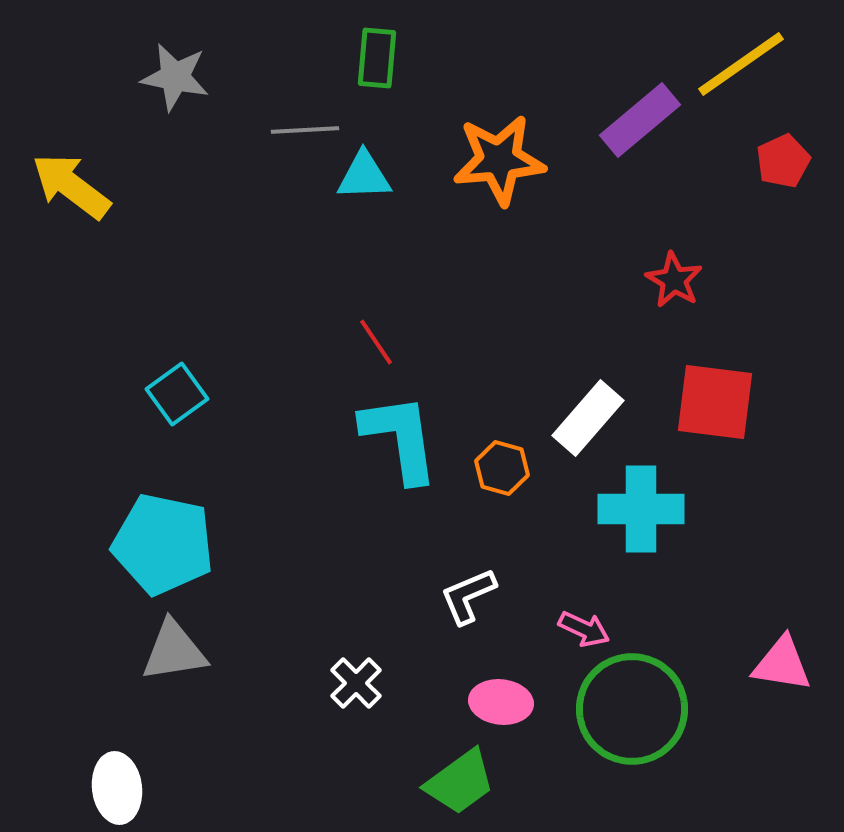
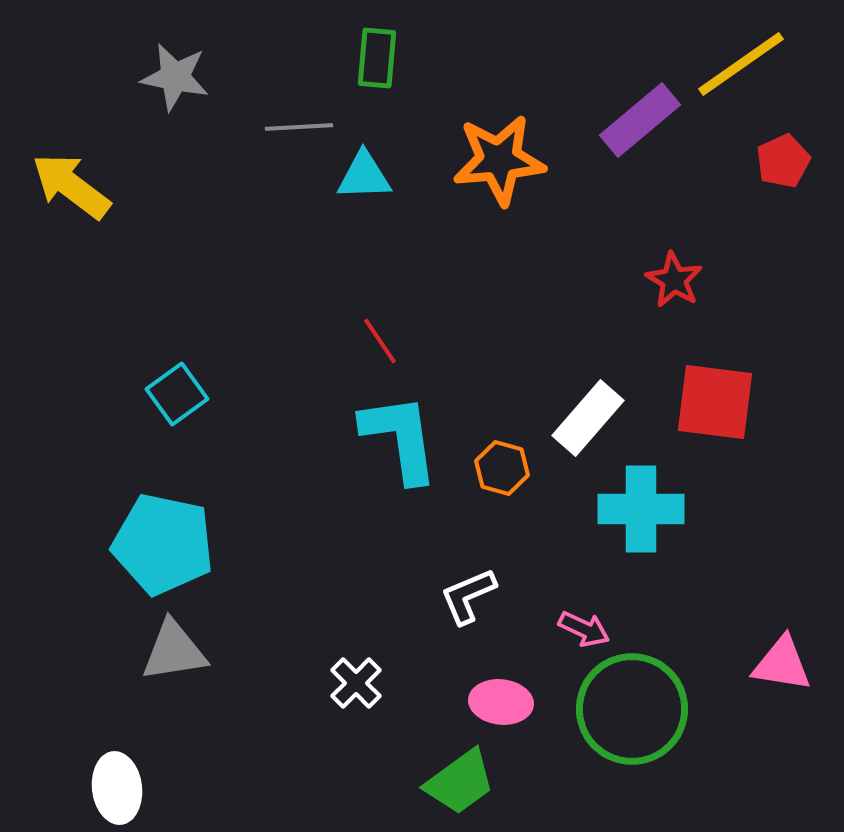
gray line: moved 6 px left, 3 px up
red line: moved 4 px right, 1 px up
